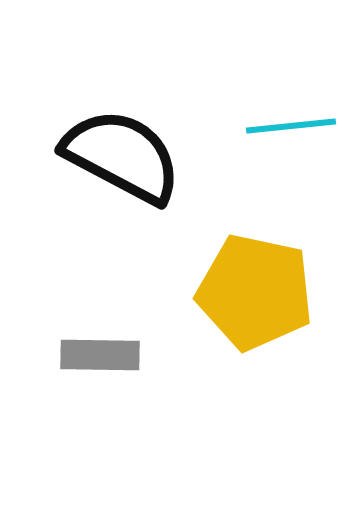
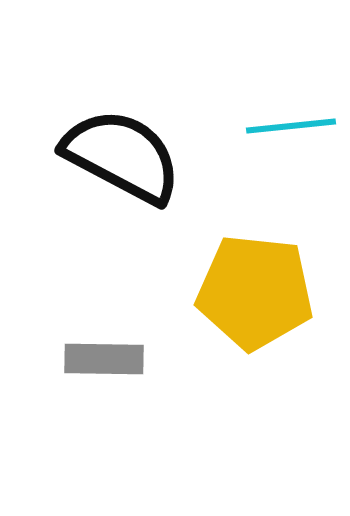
yellow pentagon: rotated 6 degrees counterclockwise
gray rectangle: moved 4 px right, 4 px down
